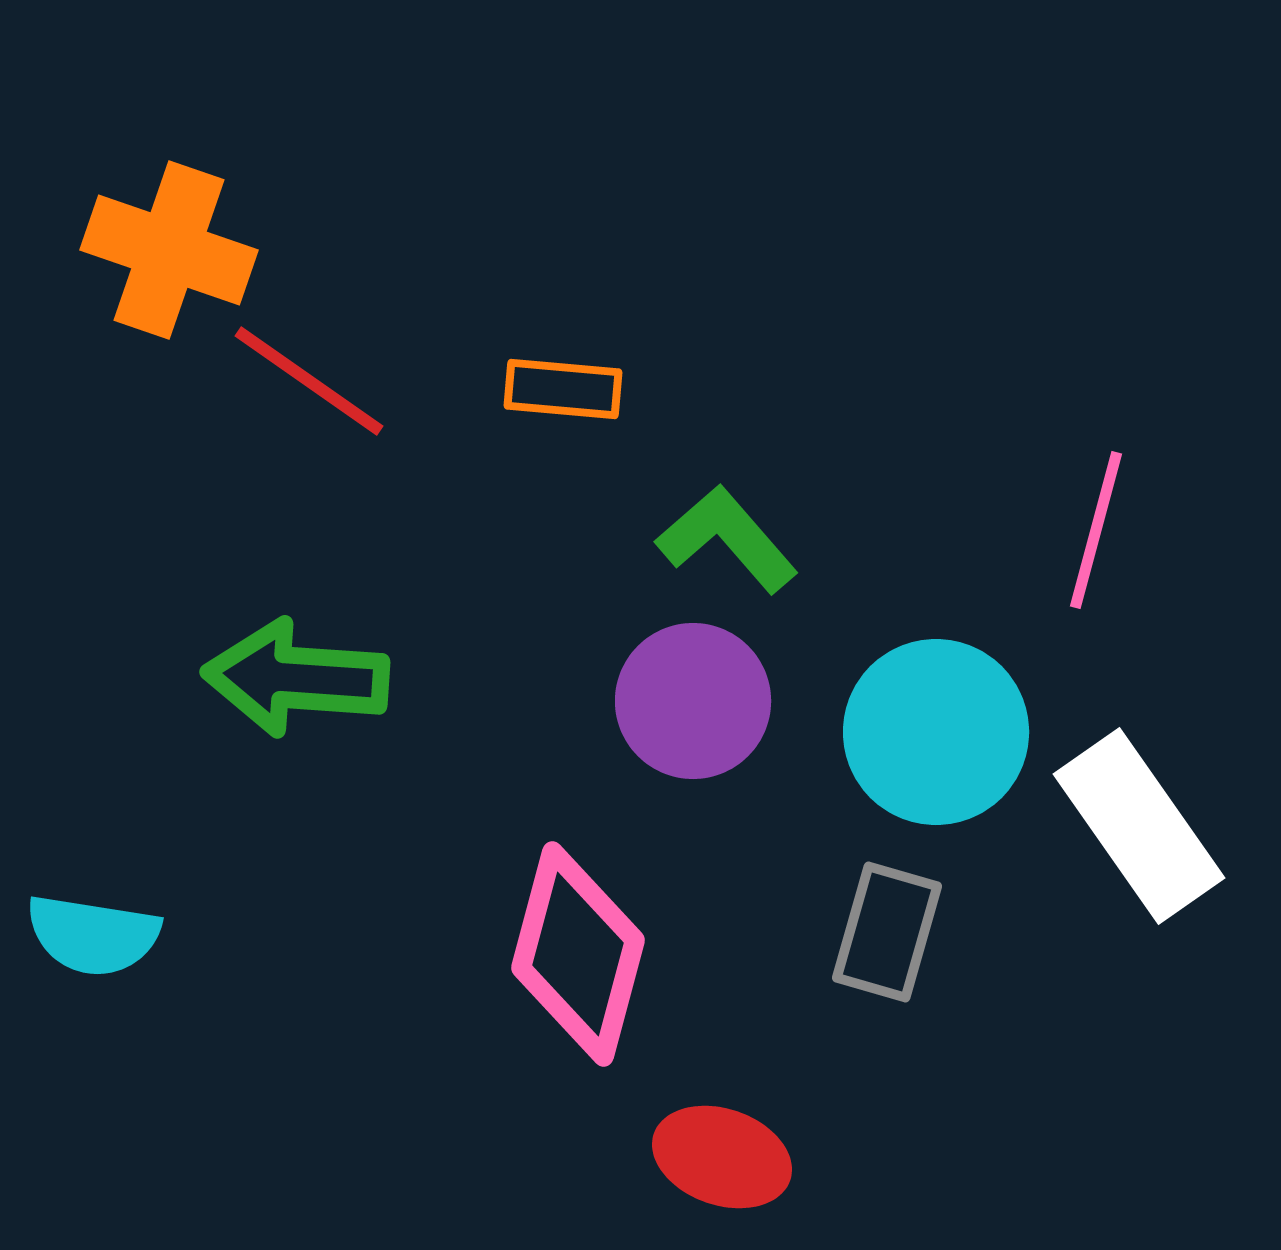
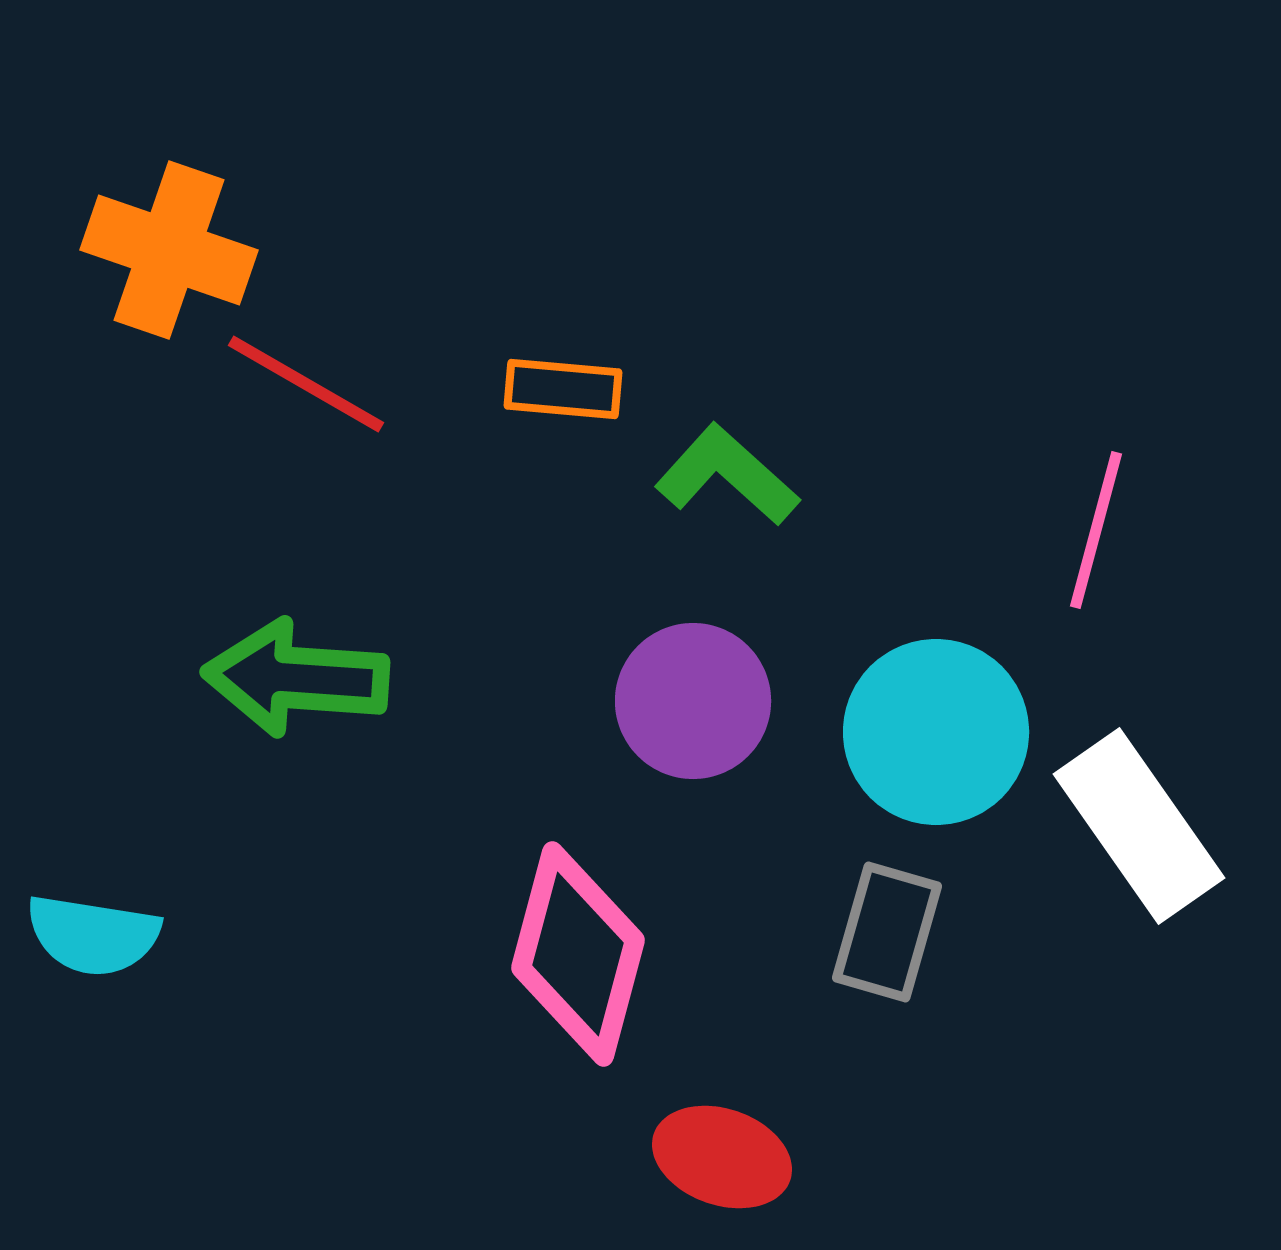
red line: moved 3 px left, 3 px down; rotated 5 degrees counterclockwise
green L-shape: moved 64 px up; rotated 7 degrees counterclockwise
